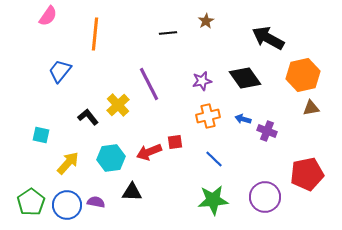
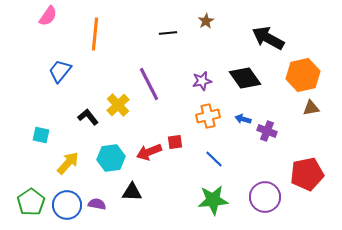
purple semicircle: moved 1 px right, 2 px down
